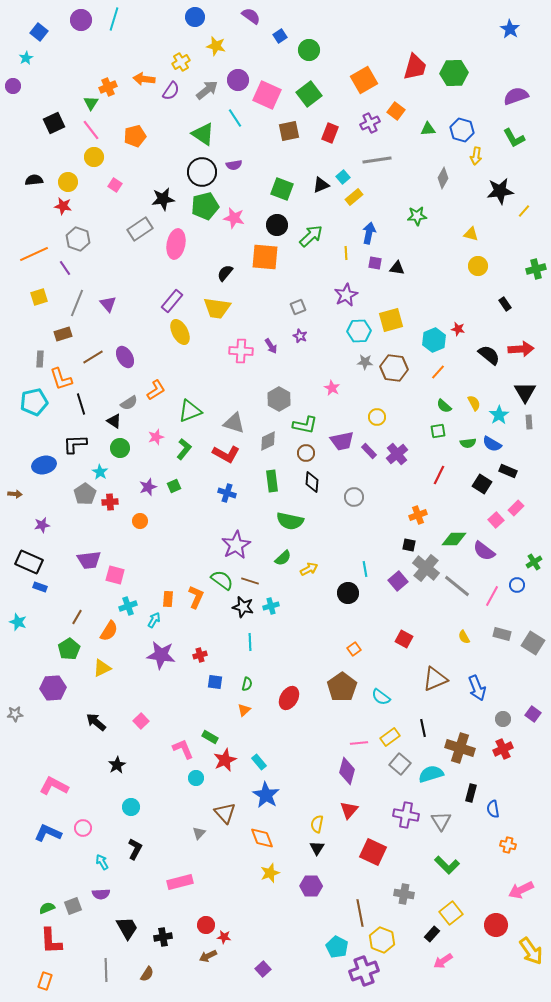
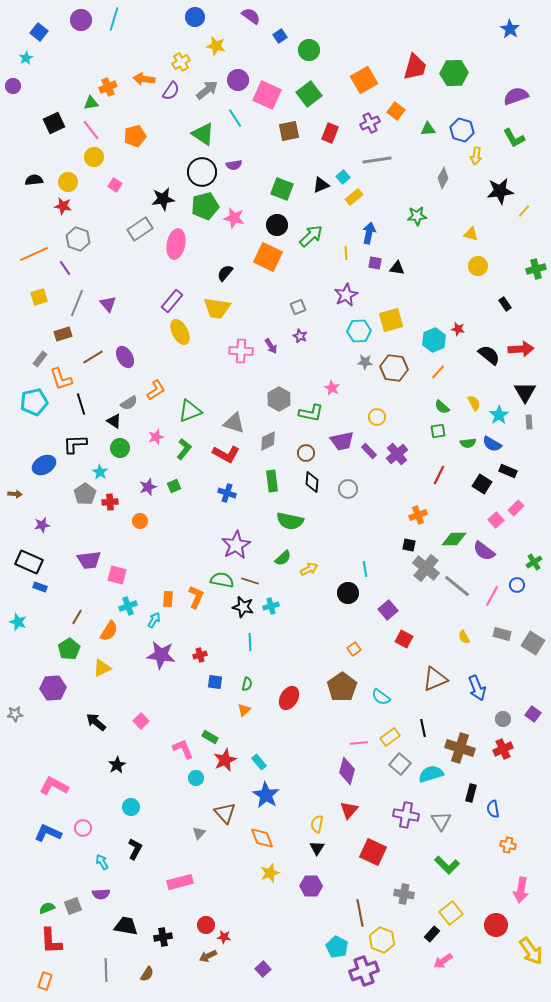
green triangle at (91, 103): rotated 49 degrees clockwise
orange square at (265, 257): moved 3 px right; rotated 20 degrees clockwise
gray rectangle at (40, 359): rotated 35 degrees clockwise
green semicircle at (444, 406): moved 2 px left, 1 px down
green L-shape at (305, 425): moved 6 px right, 12 px up
blue ellipse at (44, 465): rotated 15 degrees counterclockwise
gray circle at (354, 497): moved 6 px left, 8 px up
pink square at (115, 575): moved 2 px right
green semicircle at (222, 580): rotated 25 degrees counterclockwise
purple square at (398, 581): moved 10 px left, 29 px down
pink arrow at (521, 890): rotated 55 degrees counterclockwise
black trapezoid at (127, 928): moved 1 px left, 2 px up; rotated 50 degrees counterclockwise
